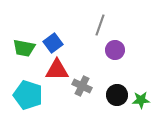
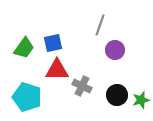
blue square: rotated 24 degrees clockwise
green trapezoid: rotated 65 degrees counterclockwise
cyan pentagon: moved 1 px left, 2 px down
green star: rotated 12 degrees counterclockwise
